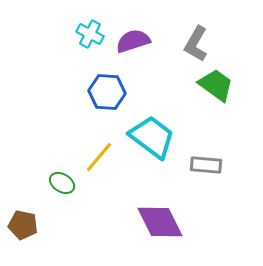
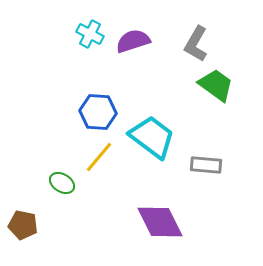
blue hexagon: moved 9 px left, 20 px down
